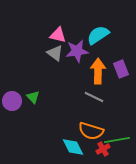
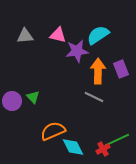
gray triangle: moved 30 px left, 17 px up; rotated 42 degrees counterclockwise
orange semicircle: moved 38 px left; rotated 140 degrees clockwise
green line: rotated 15 degrees counterclockwise
